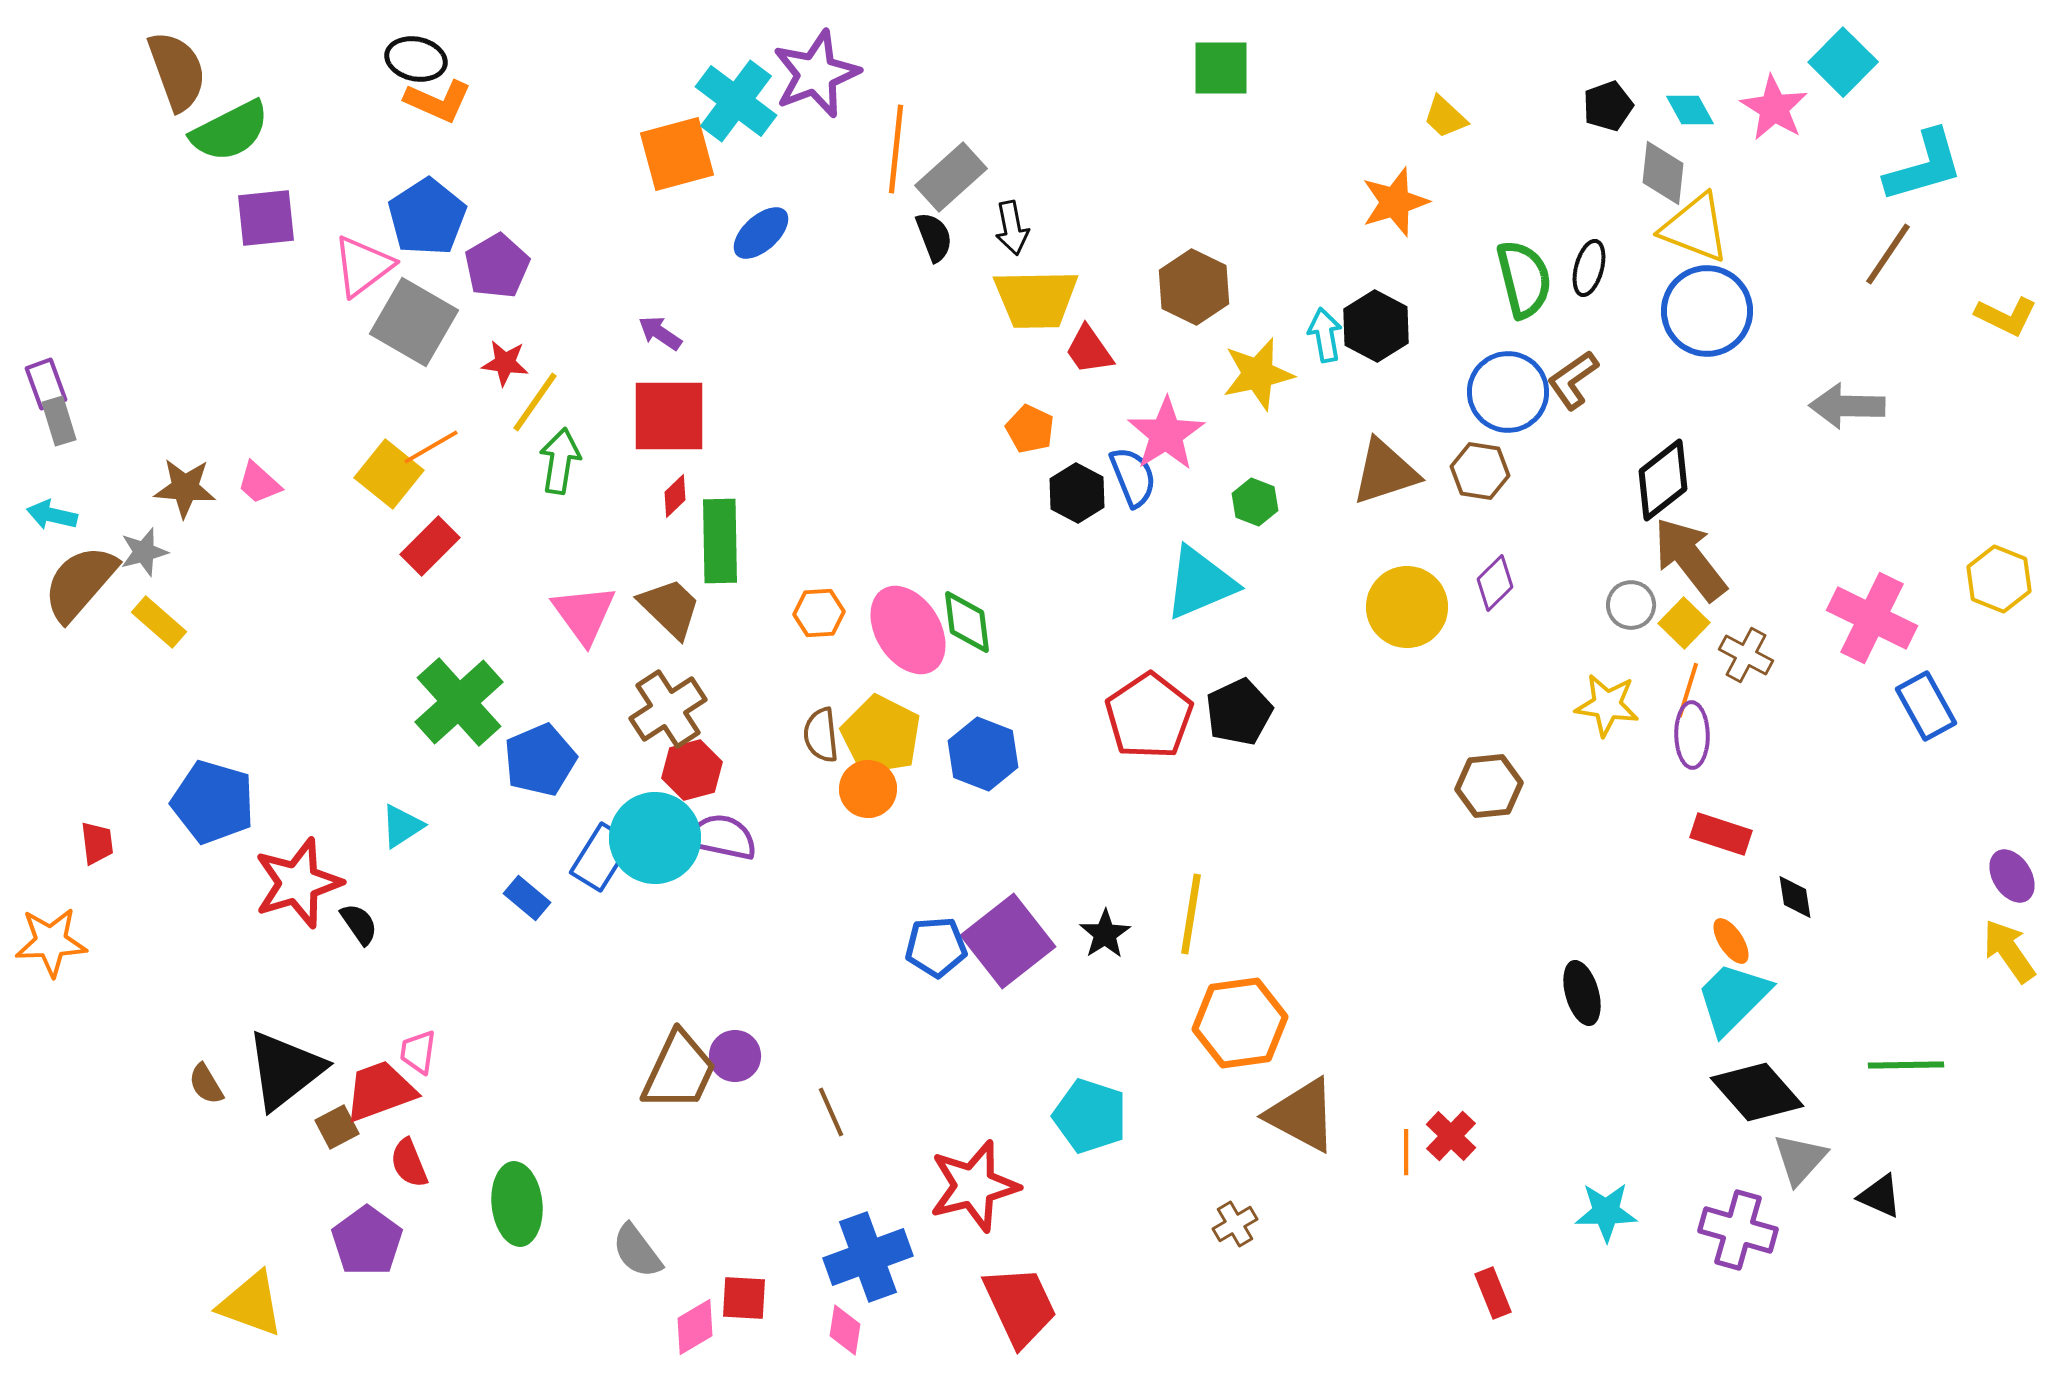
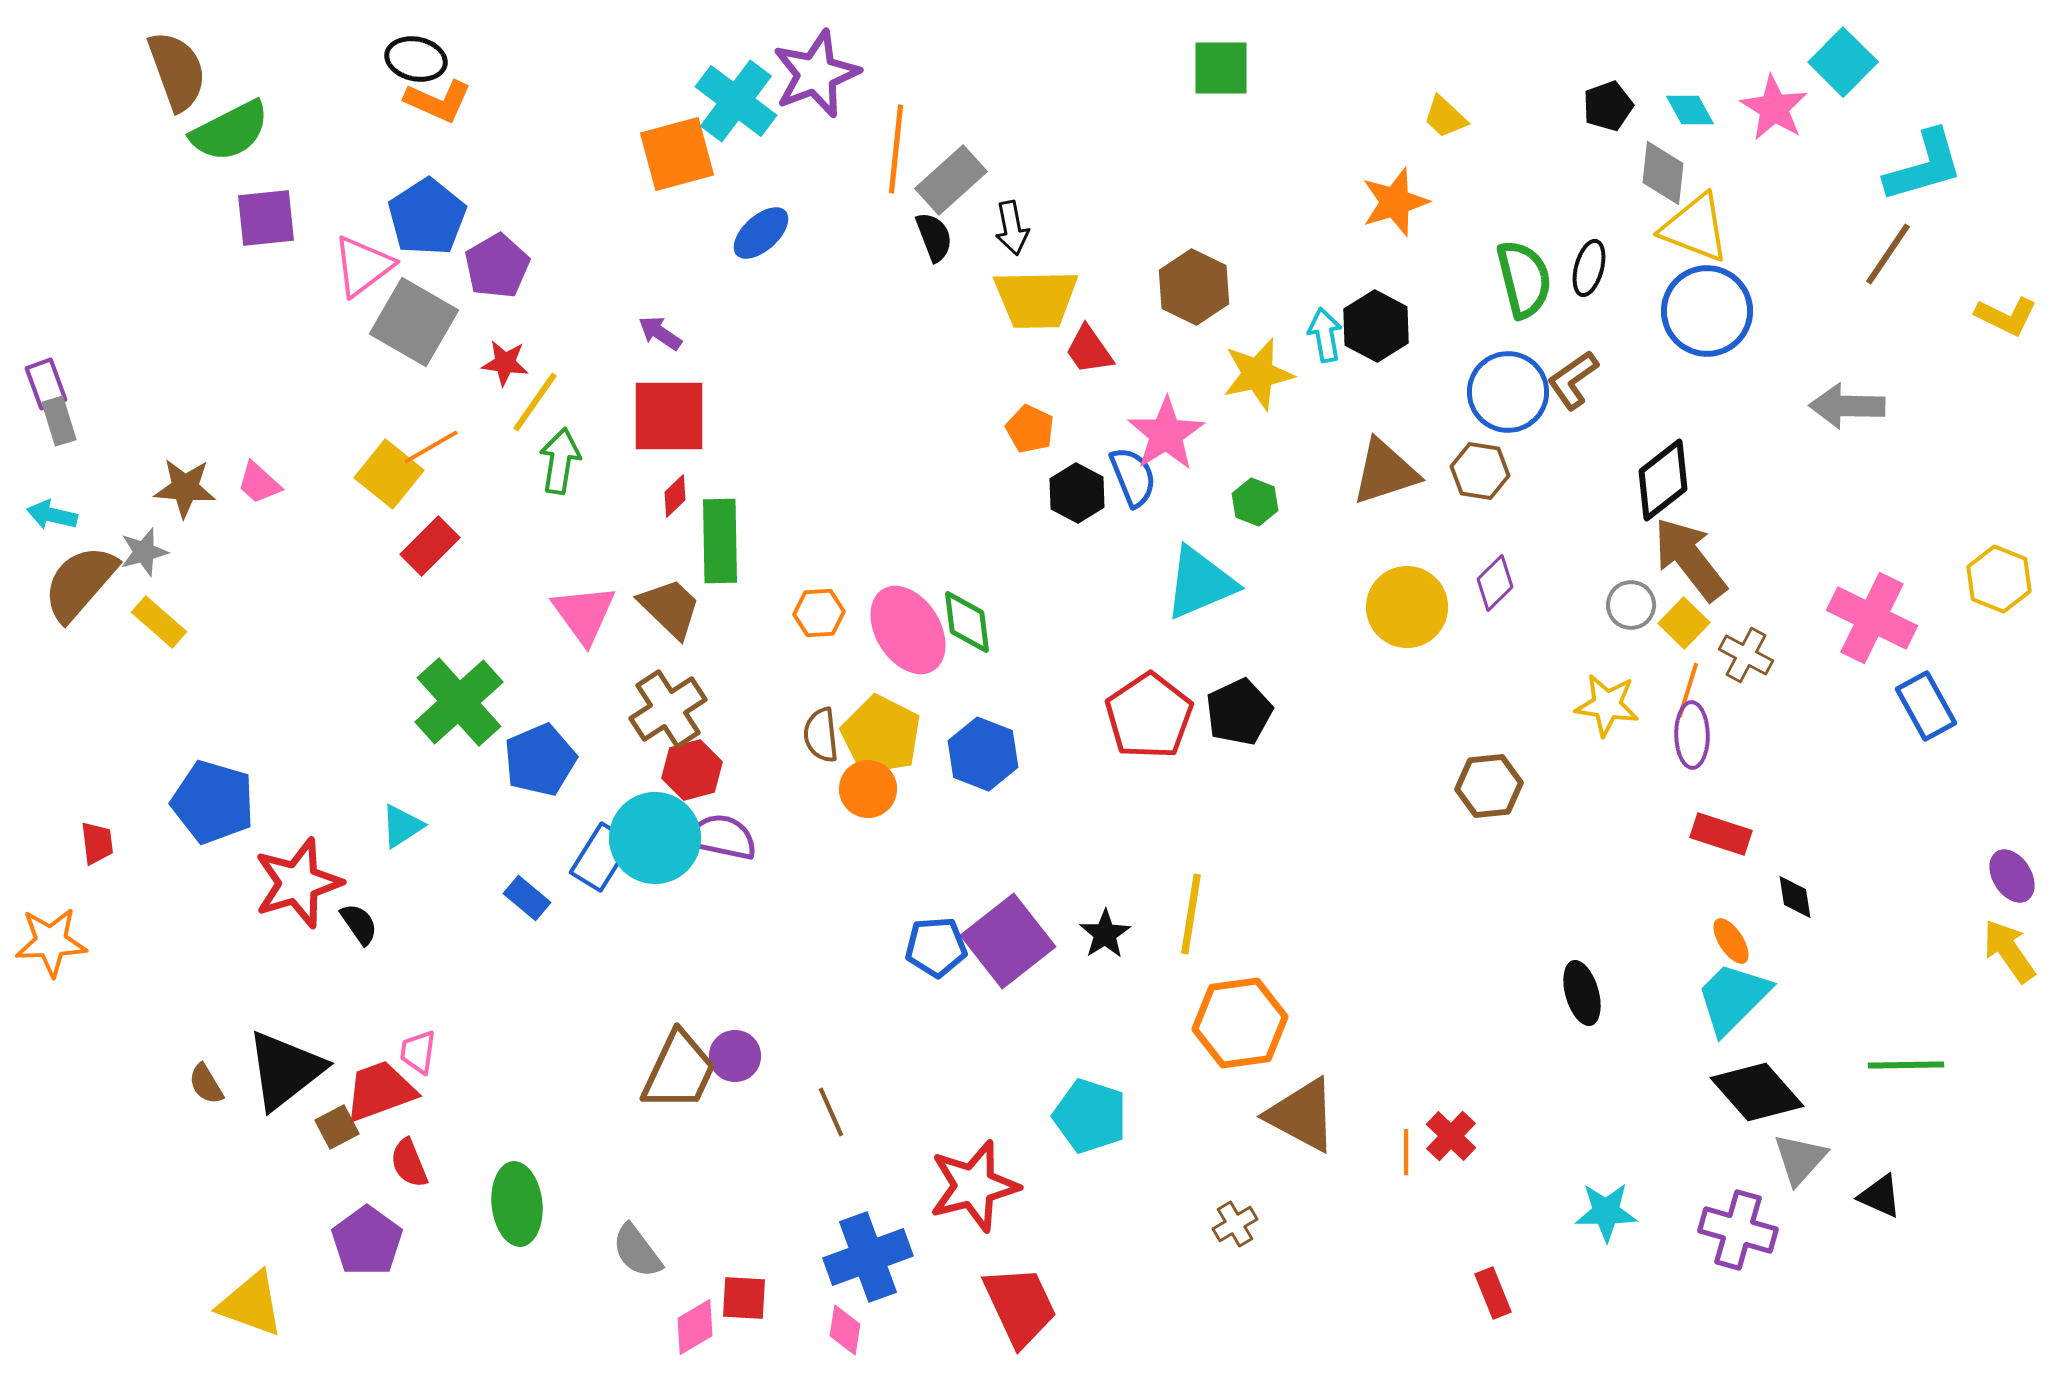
gray rectangle at (951, 177): moved 3 px down
